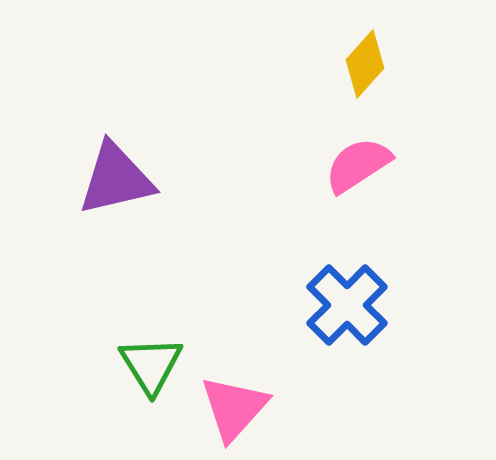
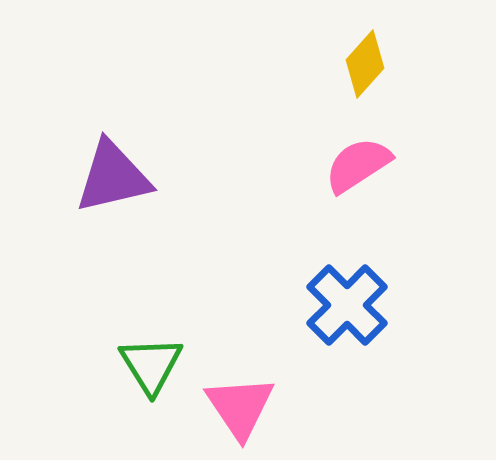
purple triangle: moved 3 px left, 2 px up
pink triangle: moved 6 px right, 1 px up; rotated 16 degrees counterclockwise
